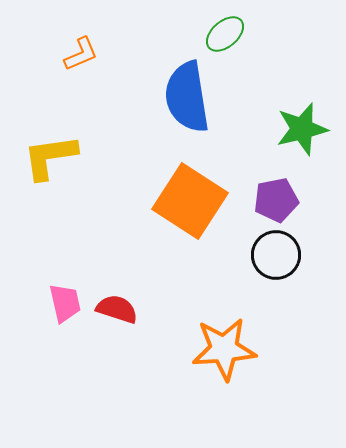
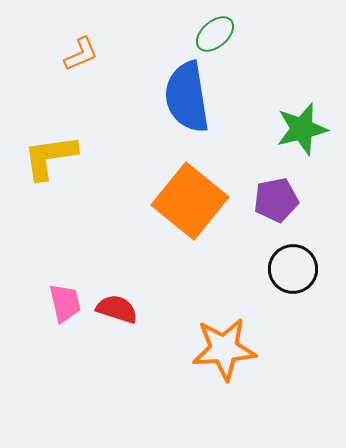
green ellipse: moved 10 px left
orange square: rotated 6 degrees clockwise
black circle: moved 17 px right, 14 px down
